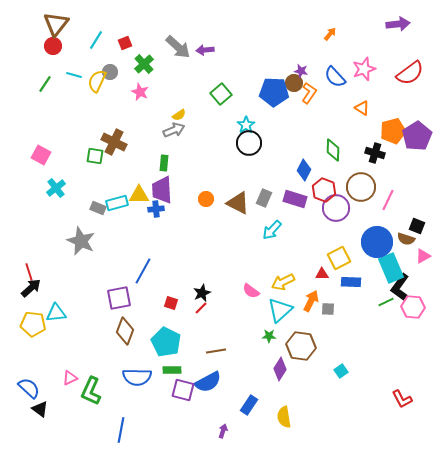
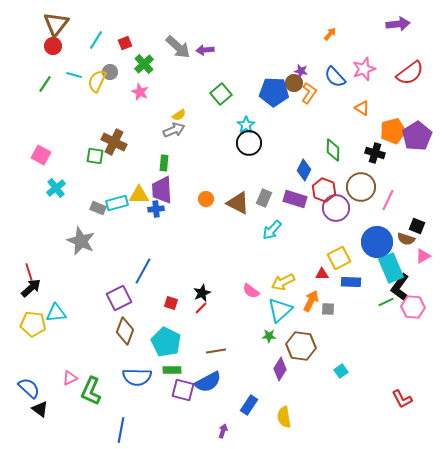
purple square at (119, 298): rotated 15 degrees counterclockwise
